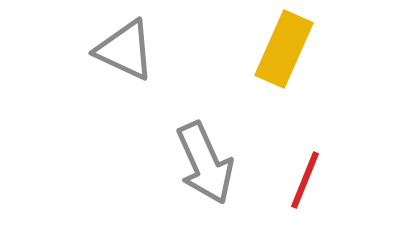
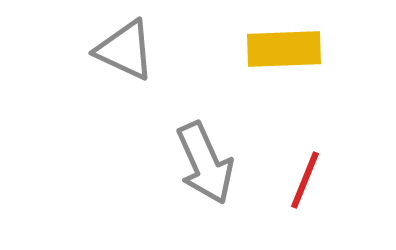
yellow rectangle: rotated 64 degrees clockwise
